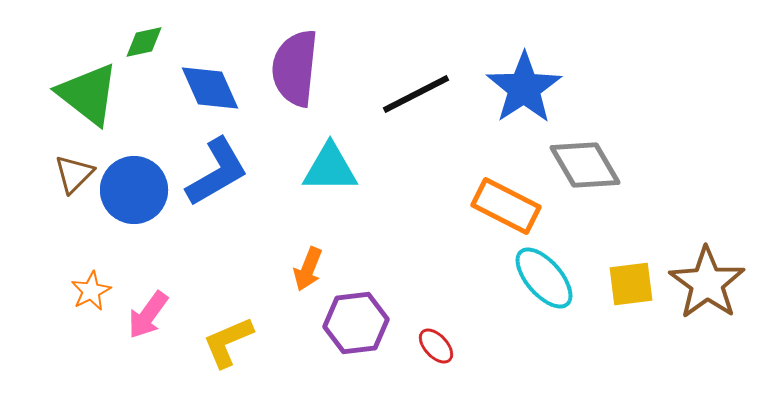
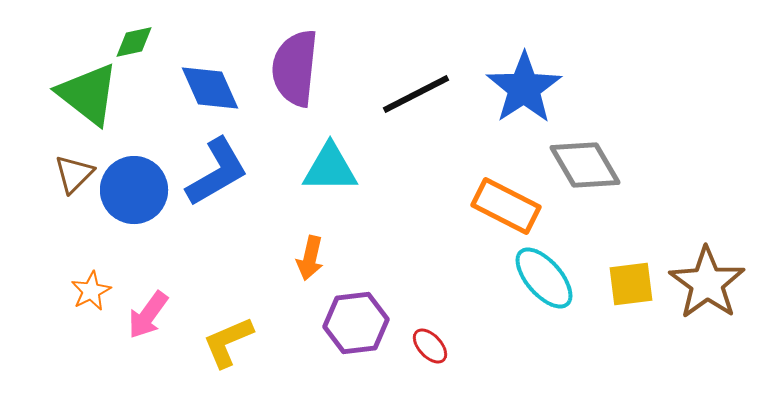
green diamond: moved 10 px left
orange arrow: moved 2 px right, 11 px up; rotated 9 degrees counterclockwise
red ellipse: moved 6 px left
